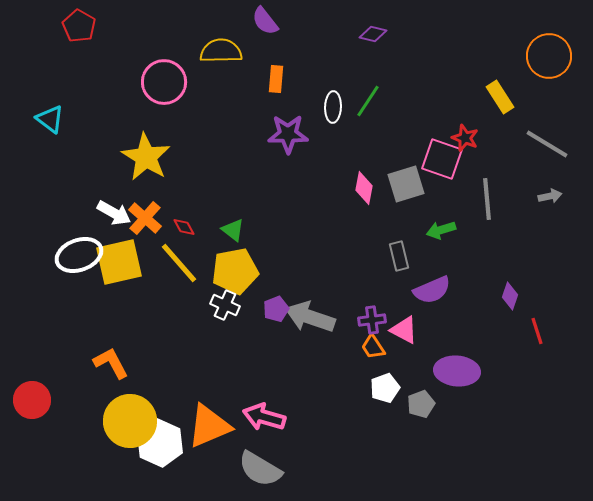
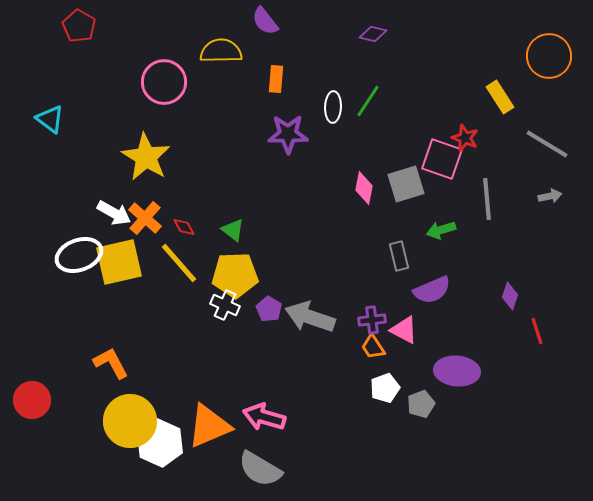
yellow pentagon at (235, 271): moved 4 px down; rotated 9 degrees clockwise
purple pentagon at (276, 309): moved 7 px left; rotated 20 degrees counterclockwise
